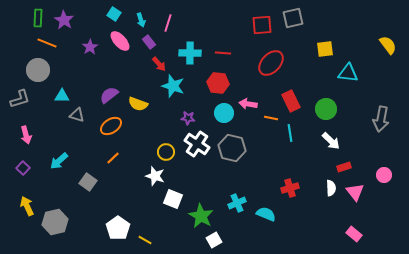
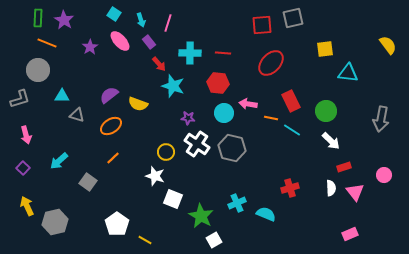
green circle at (326, 109): moved 2 px down
cyan line at (290, 133): moved 2 px right, 3 px up; rotated 48 degrees counterclockwise
white pentagon at (118, 228): moved 1 px left, 4 px up
pink rectangle at (354, 234): moved 4 px left; rotated 63 degrees counterclockwise
